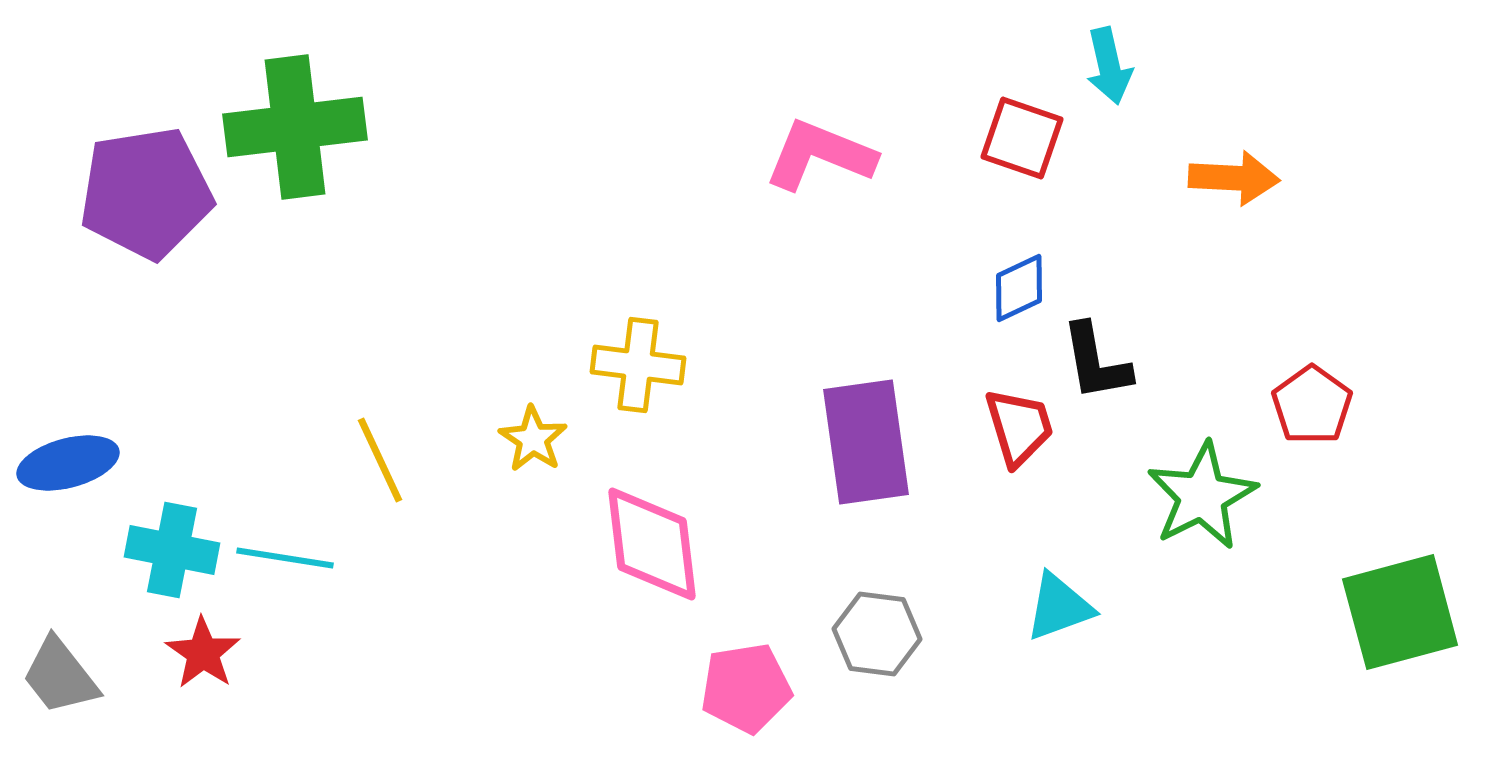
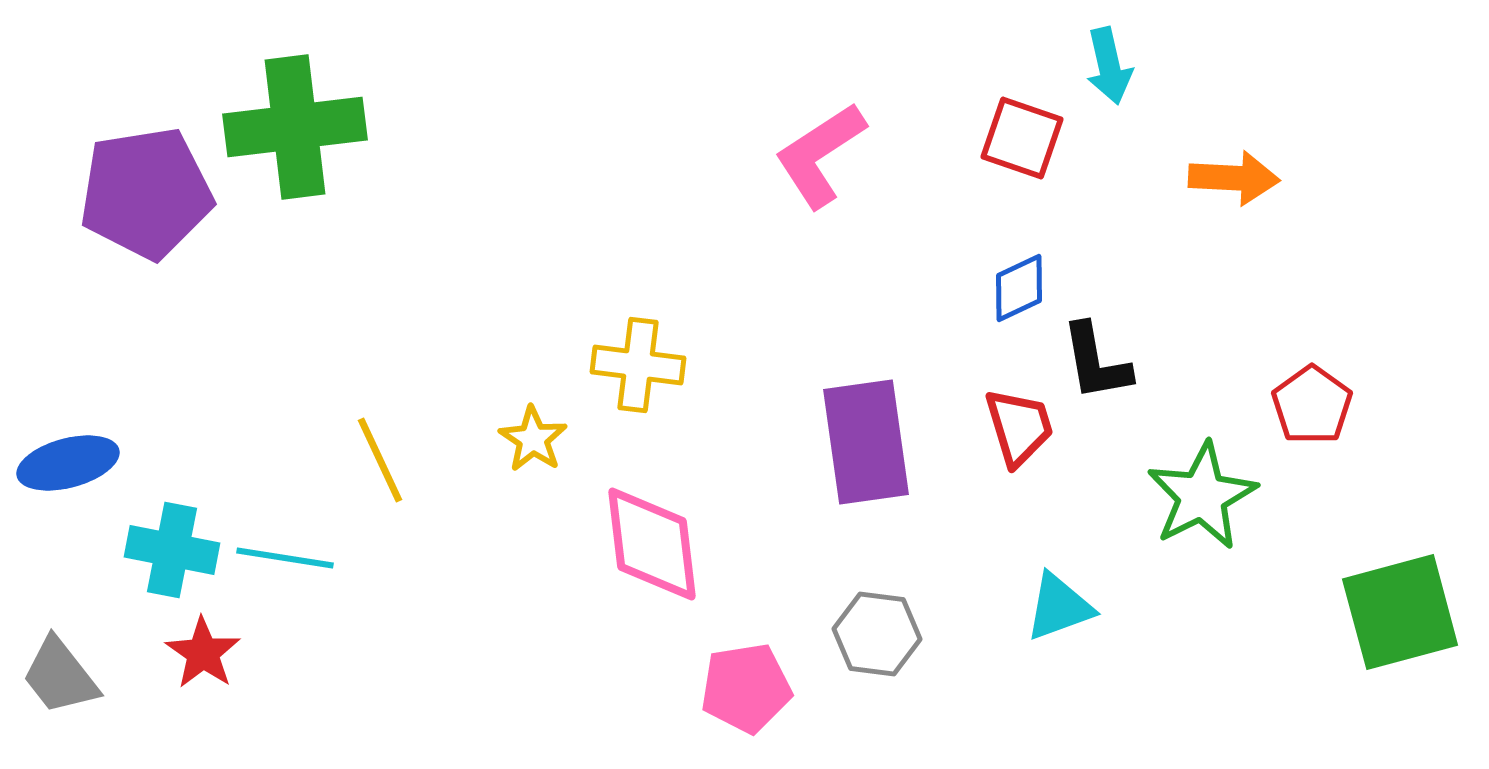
pink L-shape: rotated 55 degrees counterclockwise
